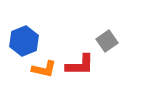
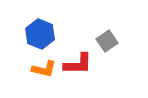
blue hexagon: moved 16 px right, 7 px up; rotated 16 degrees counterclockwise
red L-shape: moved 2 px left, 1 px up
